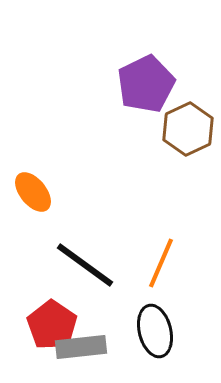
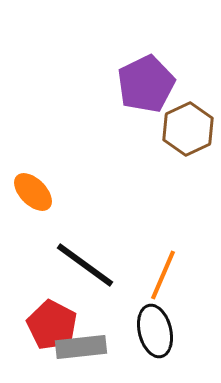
orange ellipse: rotated 6 degrees counterclockwise
orange line: moved 2 px right, 12 px down
red pentagon: rotated 6 degrees counterclockwise
